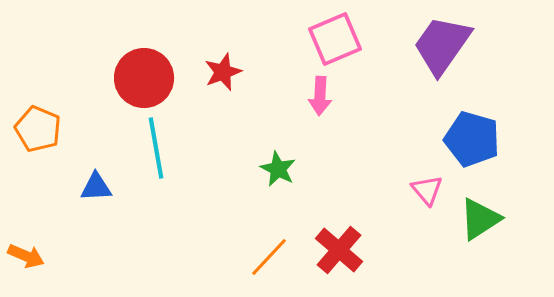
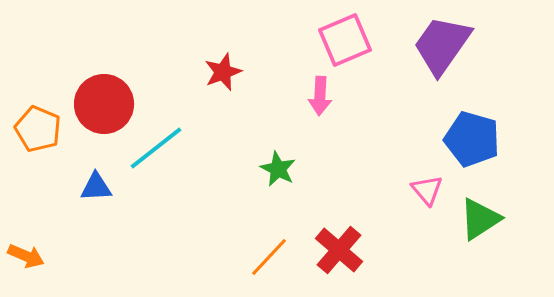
pink square: moved 10 px right, 1 px down
red circle: moved 40 px left, 26 px down
cyan line: rotated 62 degrees clockwise
